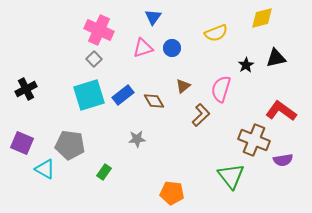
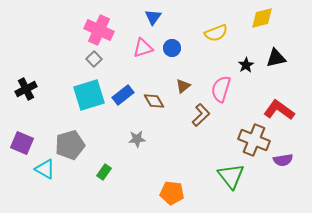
red L-shape: moved 2 px left, 1 px up
gray pentagon: rotated 24 degrees counterclockwise
